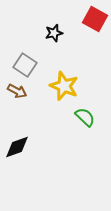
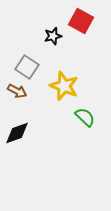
red square: moved 14 px left, 2 px down
black star: moved 1 px left, 3 px down
gray square: moved 2 px right, 2 px down
black diamond: moved 14 px up
